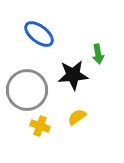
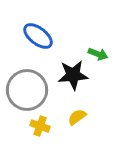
blue ellipse: moved 1 px left, 2 px down
green arrow: rotated 60 degrees counterclockwise
